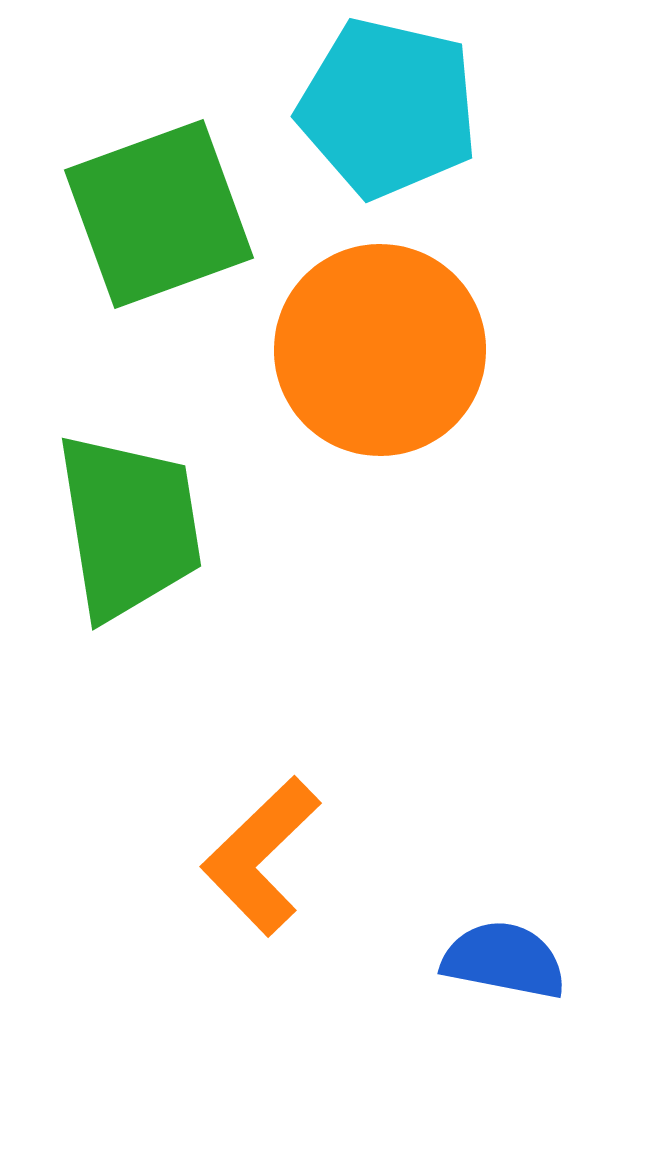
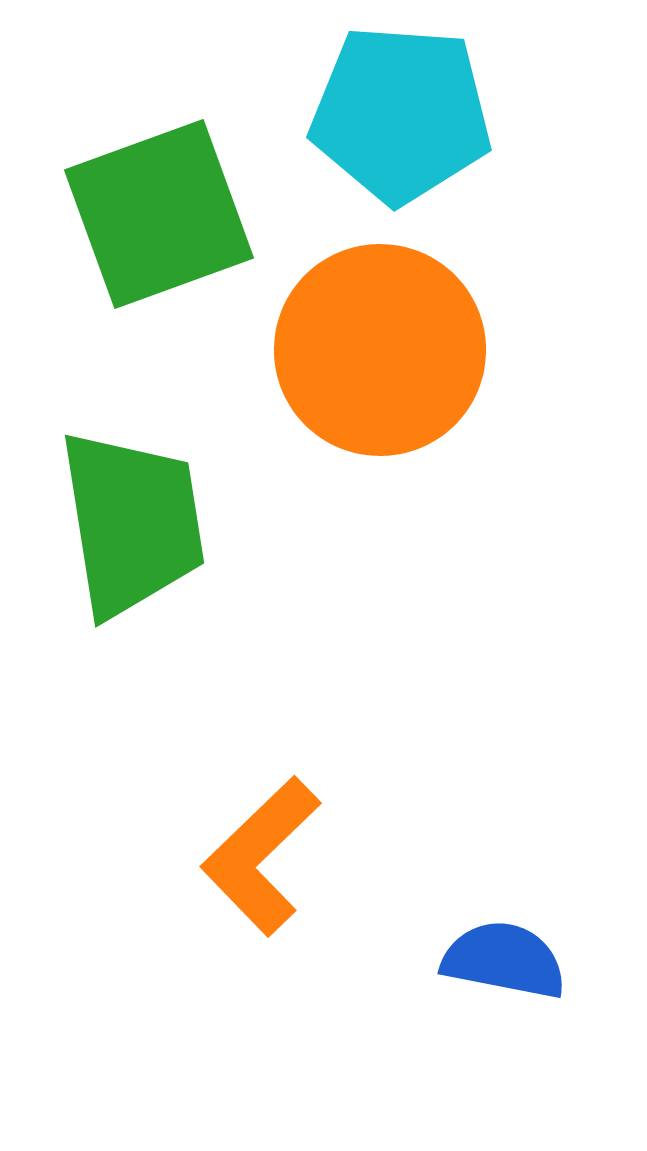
cyan pentagon: moved 13 px right, 6 px down; rotated 9 degrees counterclockwise
green trapezoid: moved 3 px right, 3 px up
